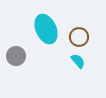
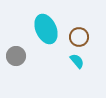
cyan semicircle: moved 1 px left
